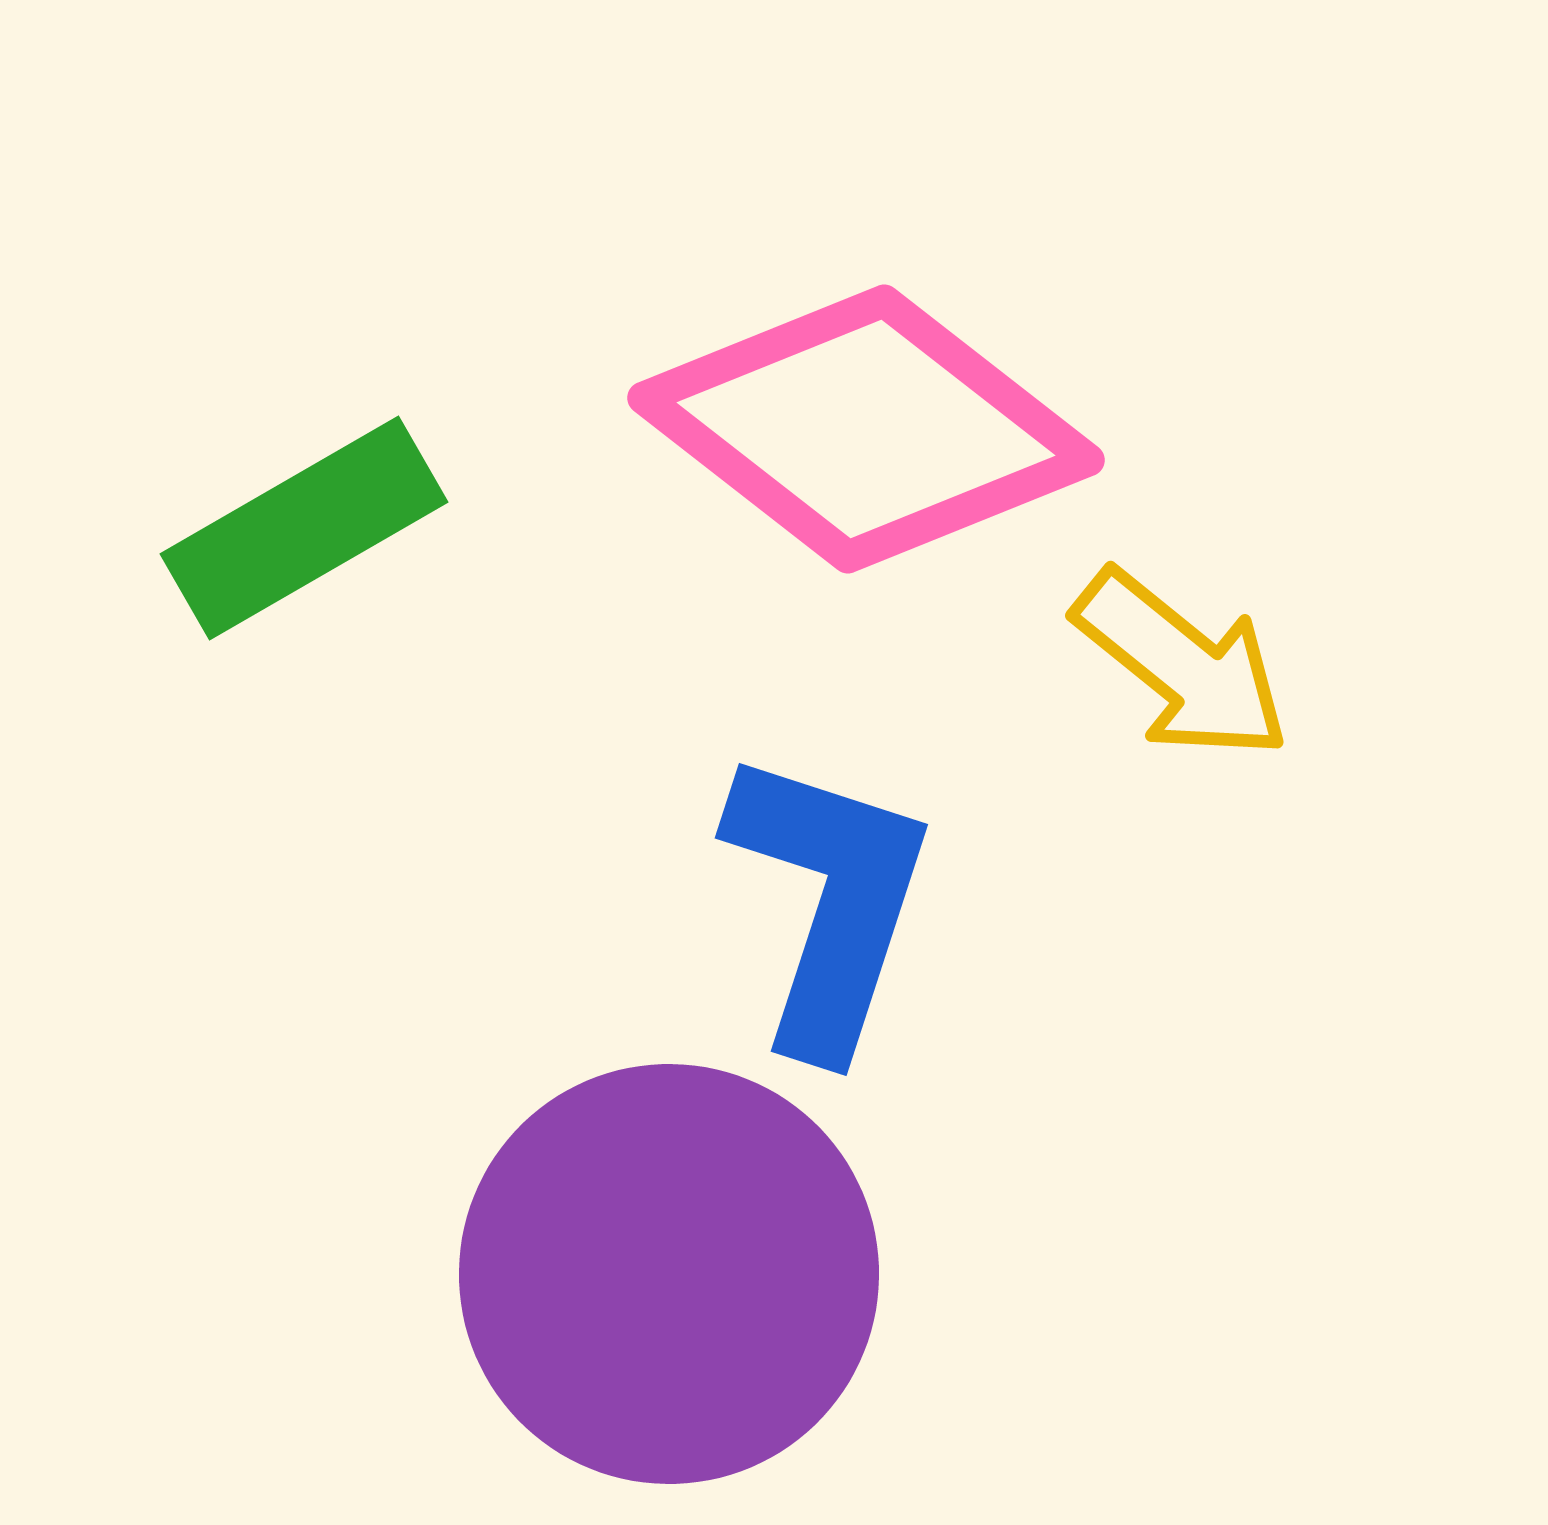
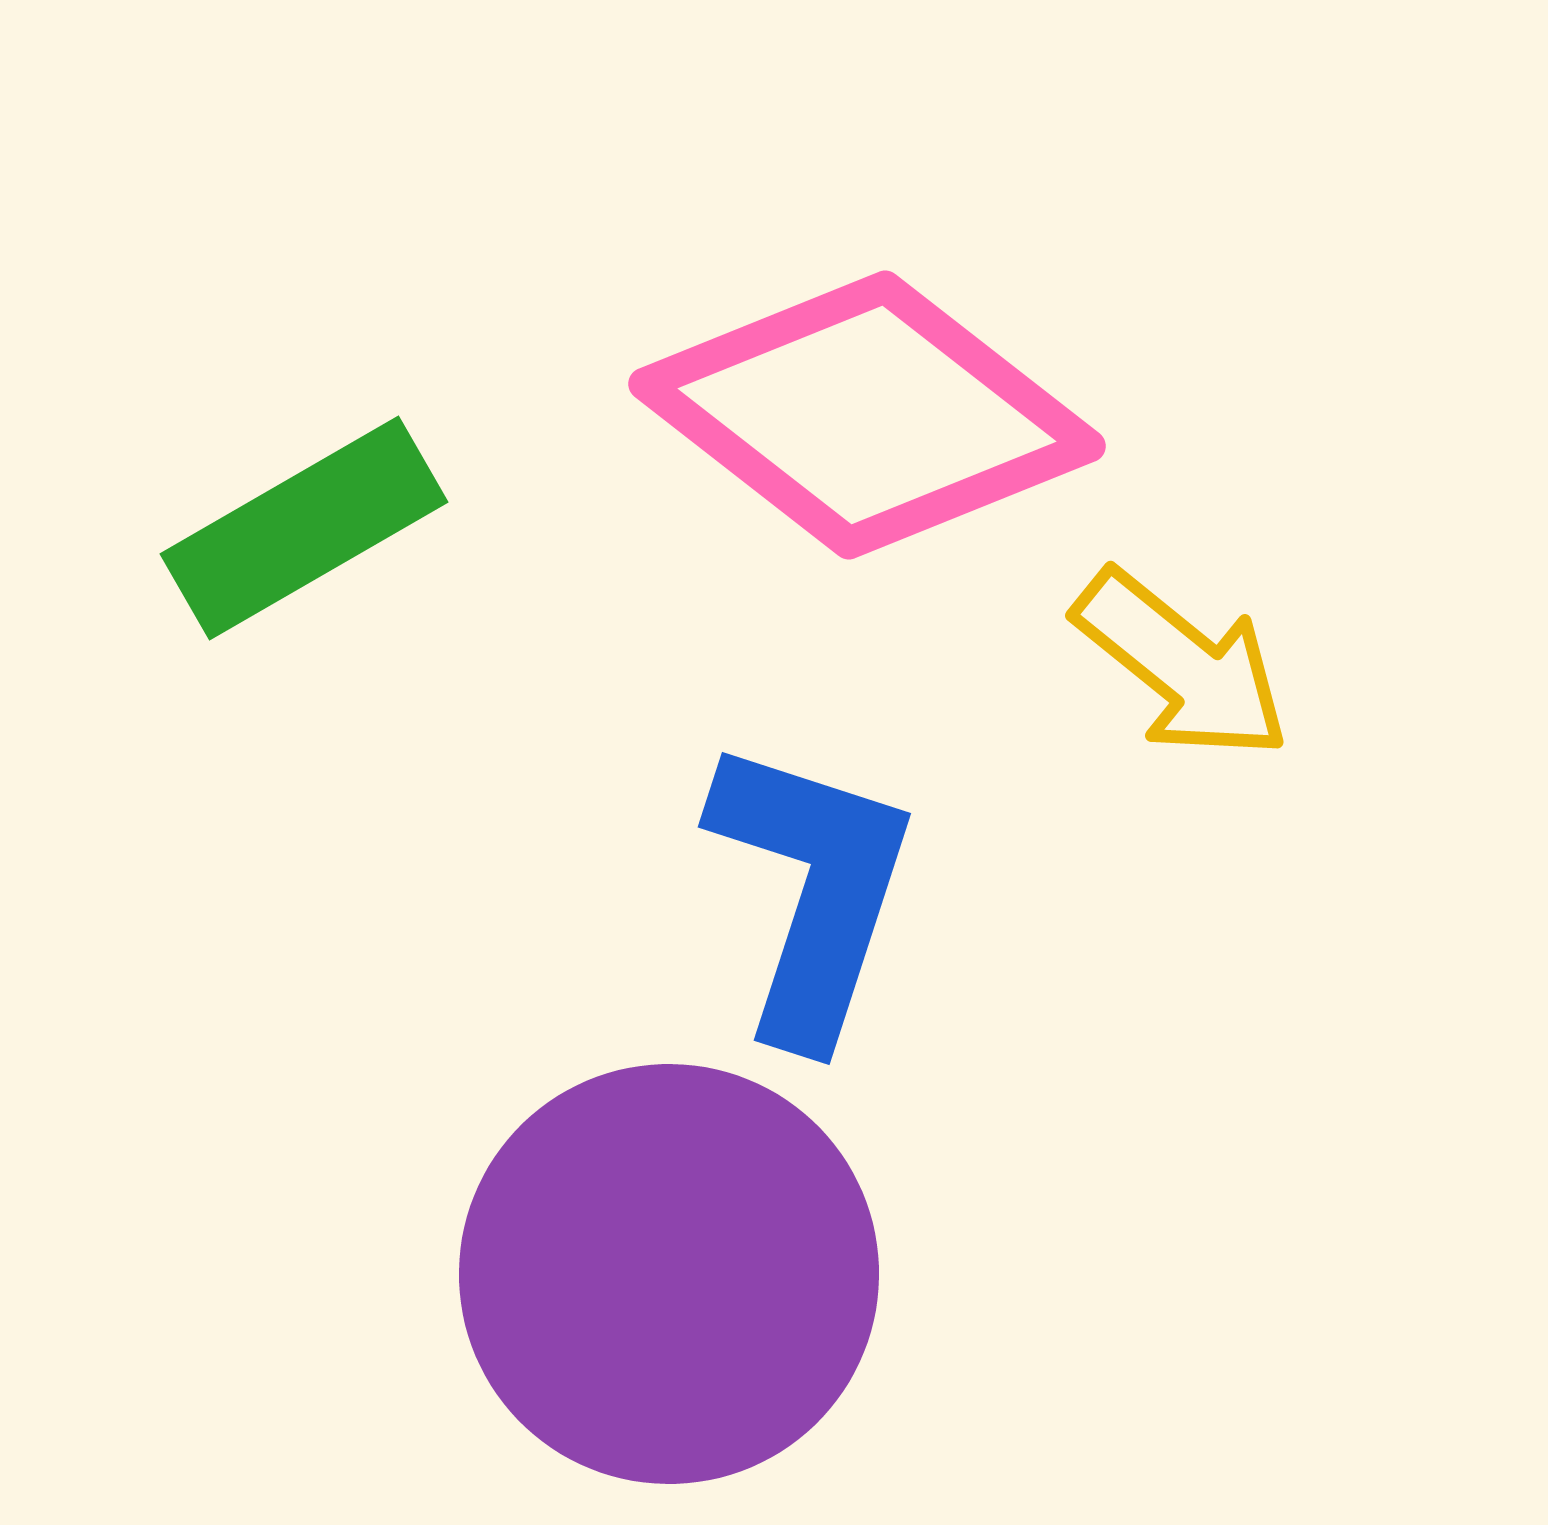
pink diamond: moved 1 px right, 14 px up
blue L-shape: moved 17 px left, 11 px up
